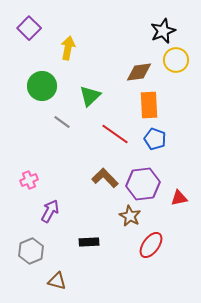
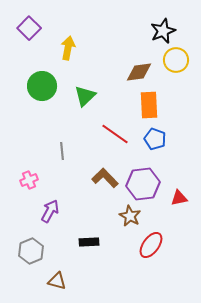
green triangle: moved 5 px left
gray line: moved 29 px down; rotated 48 degrees clockwise
